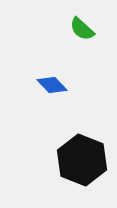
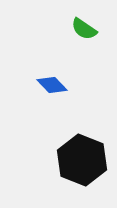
green semicircle: moved 2 px right; rotated 8 degrees counterclockwise
